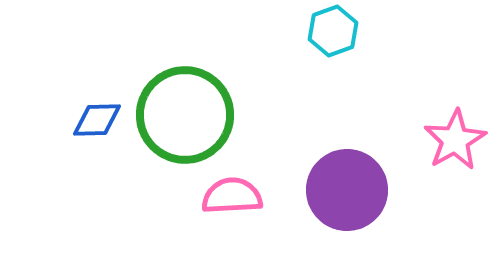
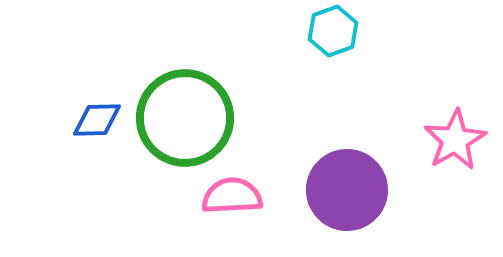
green circle: moved 3 px down
